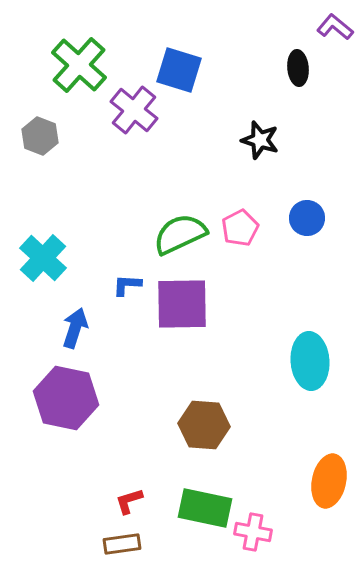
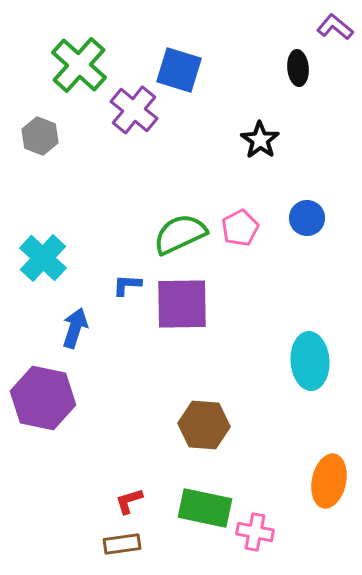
black star: rotated 18 degrees clockwise
purple hexagon: moved 23 px left
pink cross: moved 2 px right
